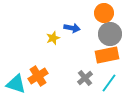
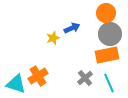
orange circle: moved 2 px right
blue arrow: rotated 35 degrees counterclockwise
cyan line: rotated 60 degrees counterclockwise
